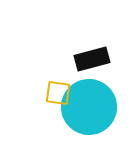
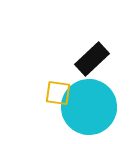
black rectangle: rotated 28 degrees counterclockwise
